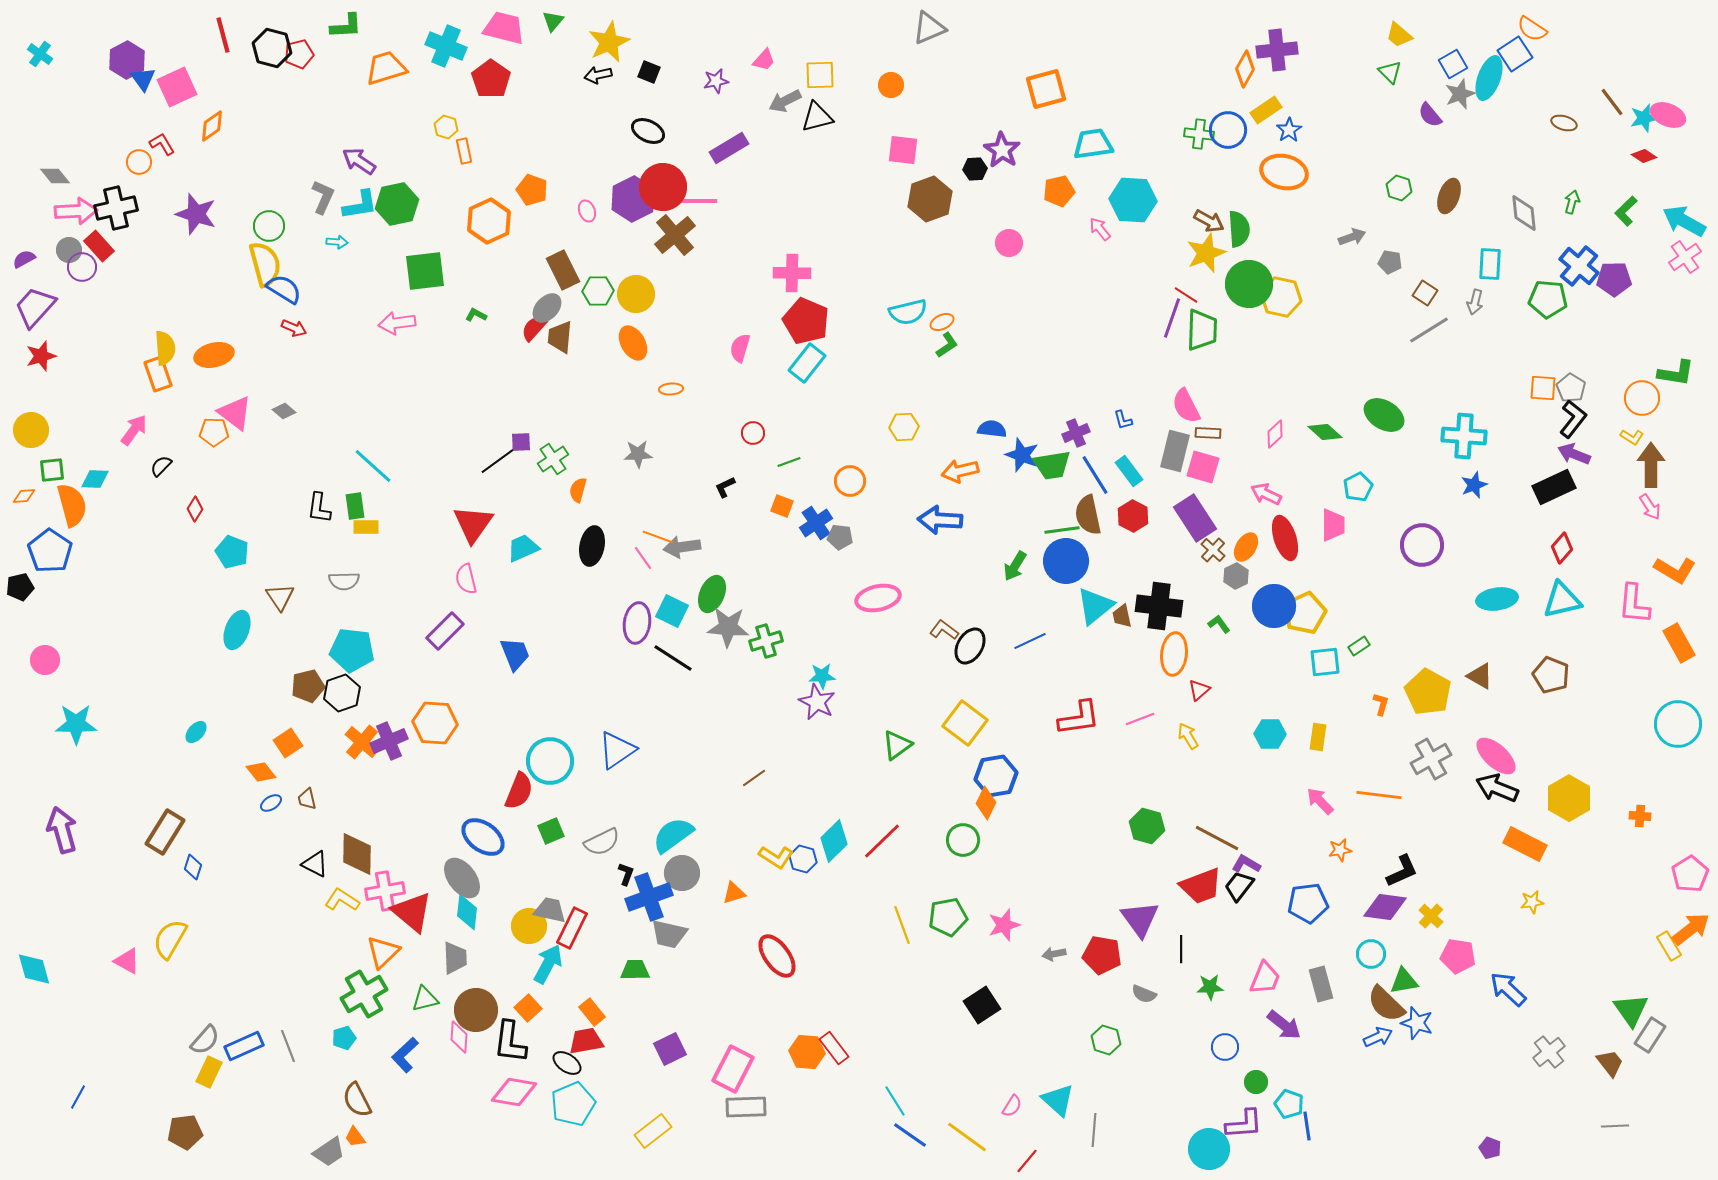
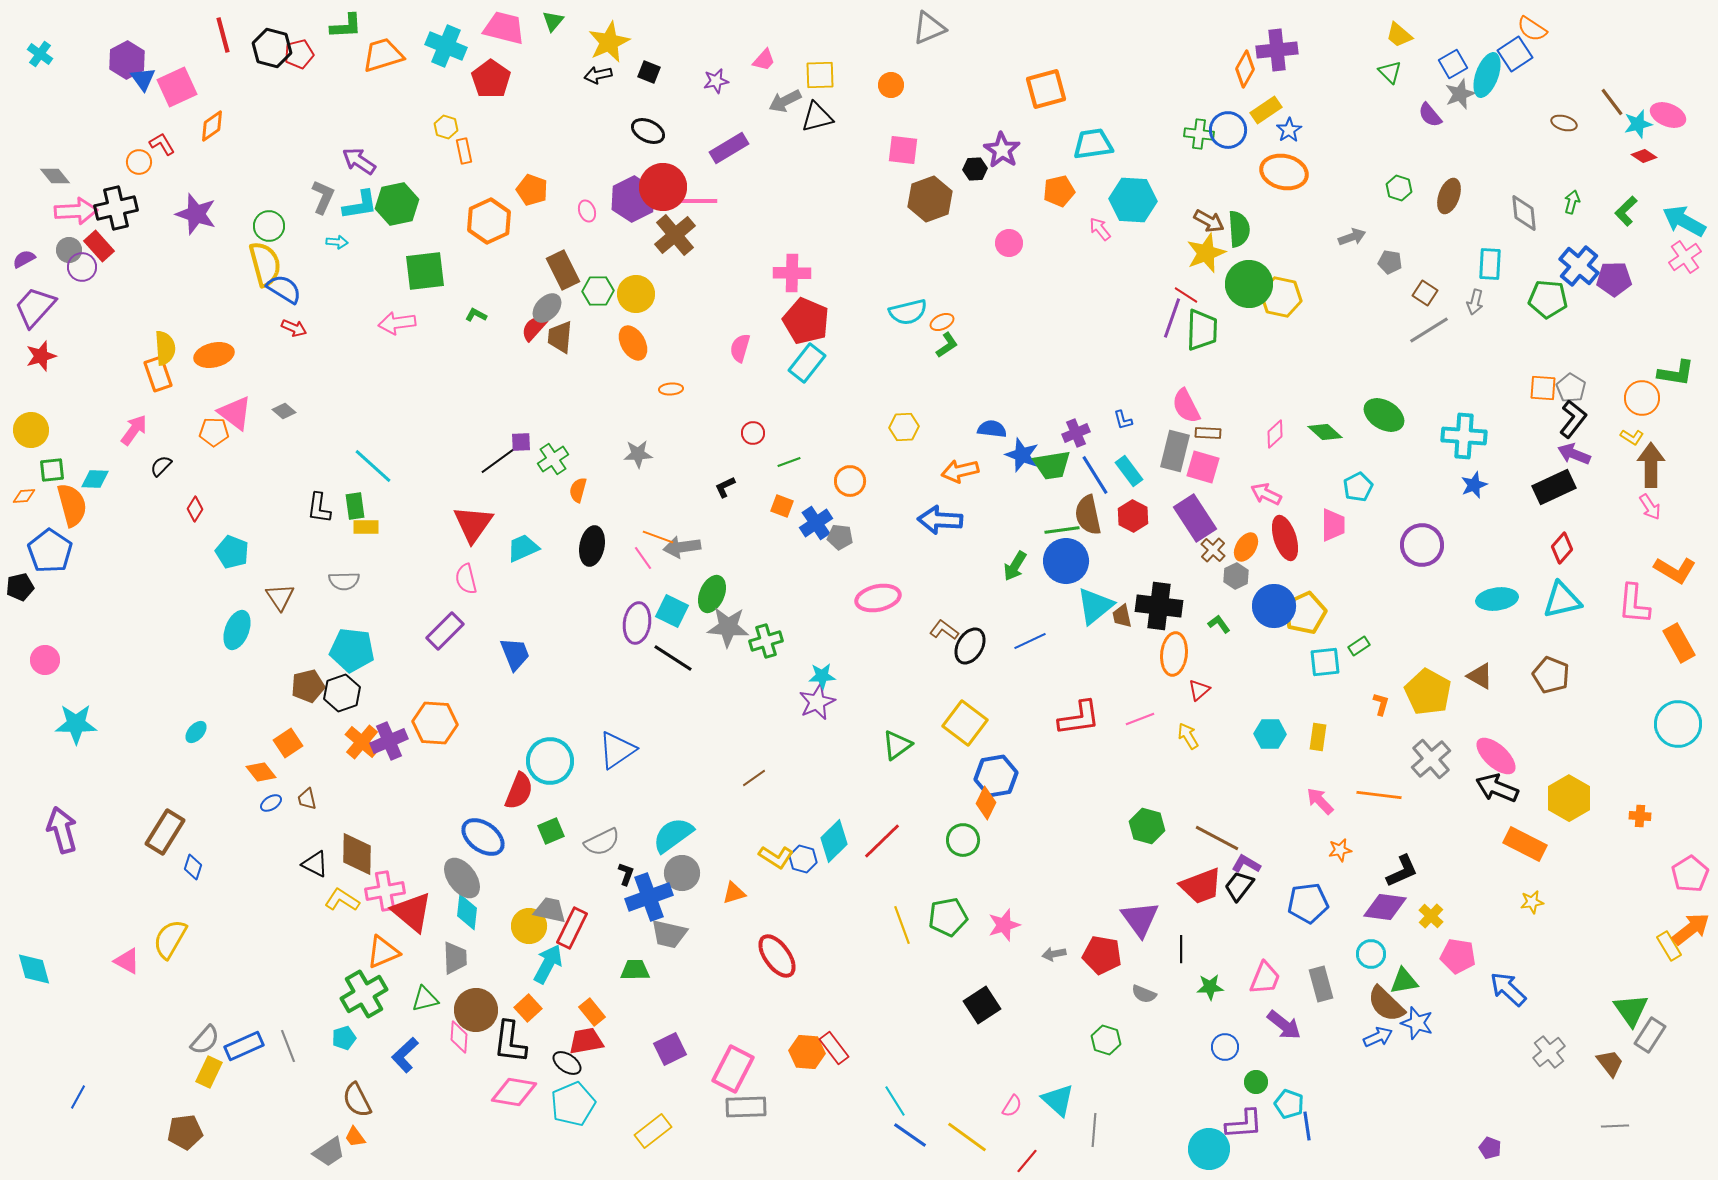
orange trapezoid at (386, 68): moved 3 px left, 13 px up
cyan ellipse at (1489, 78): moved 2 px left, 3 px up
cyan star at (1644, 118): moved 6 px left, 6 px down
purple star at (817, 702): rotated 21 degrees clockwise
gray cross at (1431, 759): rotated 12 degrees counterclockwise
orange triangle at (383, 952): rotated 21 degrees clockwise
